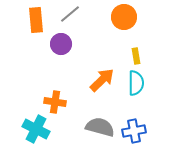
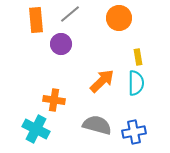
orange circle: moved 5 px left, 1 px down
yellow rectangle: moved 2 px right, 1 px down
orange arrow: moved 1 px down
orange cross: moved 1 px left, 2 px up
gray semicircle: moved 3 px left, 2 px up
blue cross: moved 1 px down
